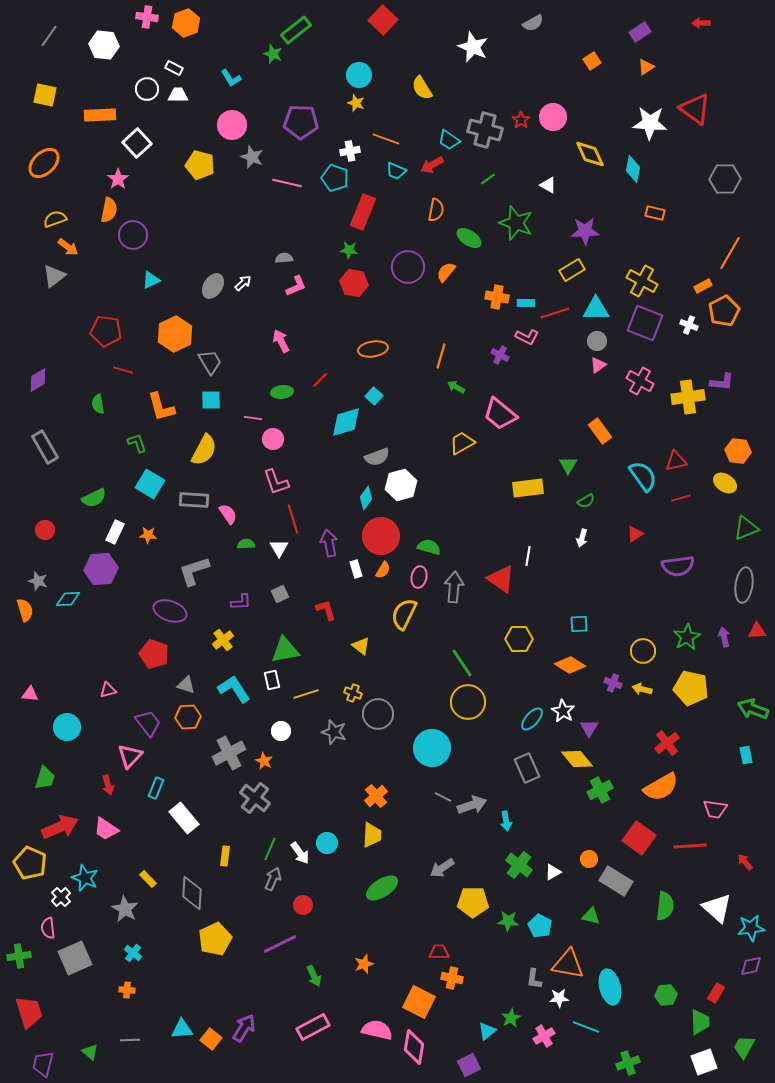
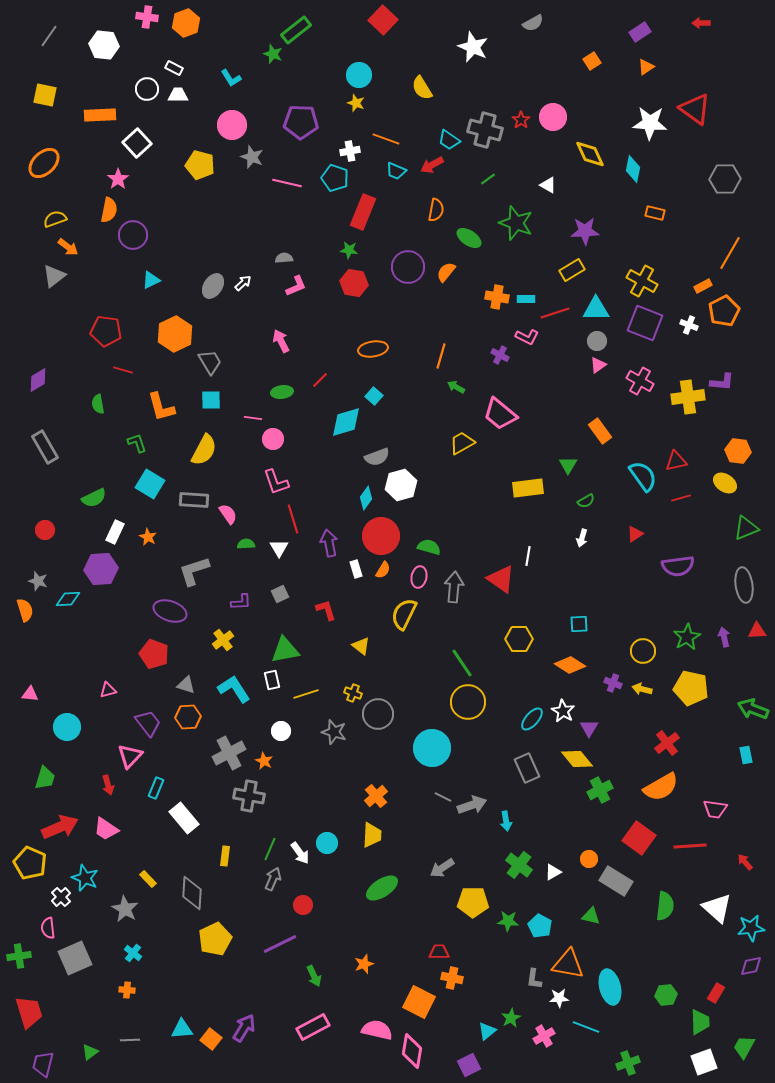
cyan rectangle at (526, 303): moved 4 px up
orange star at (148, 535): moved 2 px down; rotated 24 degrees clockwise
gray ellipse at (744, 585): rotated 16 degrees counterclockwise
gray cross at (255, 798): moved 6 px left, 2 px up; rotated 28 degrees counterclockwise
pink diamond at (414, 1047): moved 2 px left, 4 px down
green triangle at (90, 1052): rotated 42 degrees clockwise
